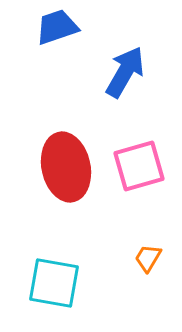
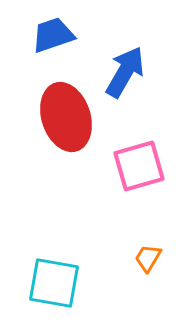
blue trapezoid: moved 4 px left, 8 px down
red ellipse: moved 50 px up; rotated 6 degrees counterclockwise
